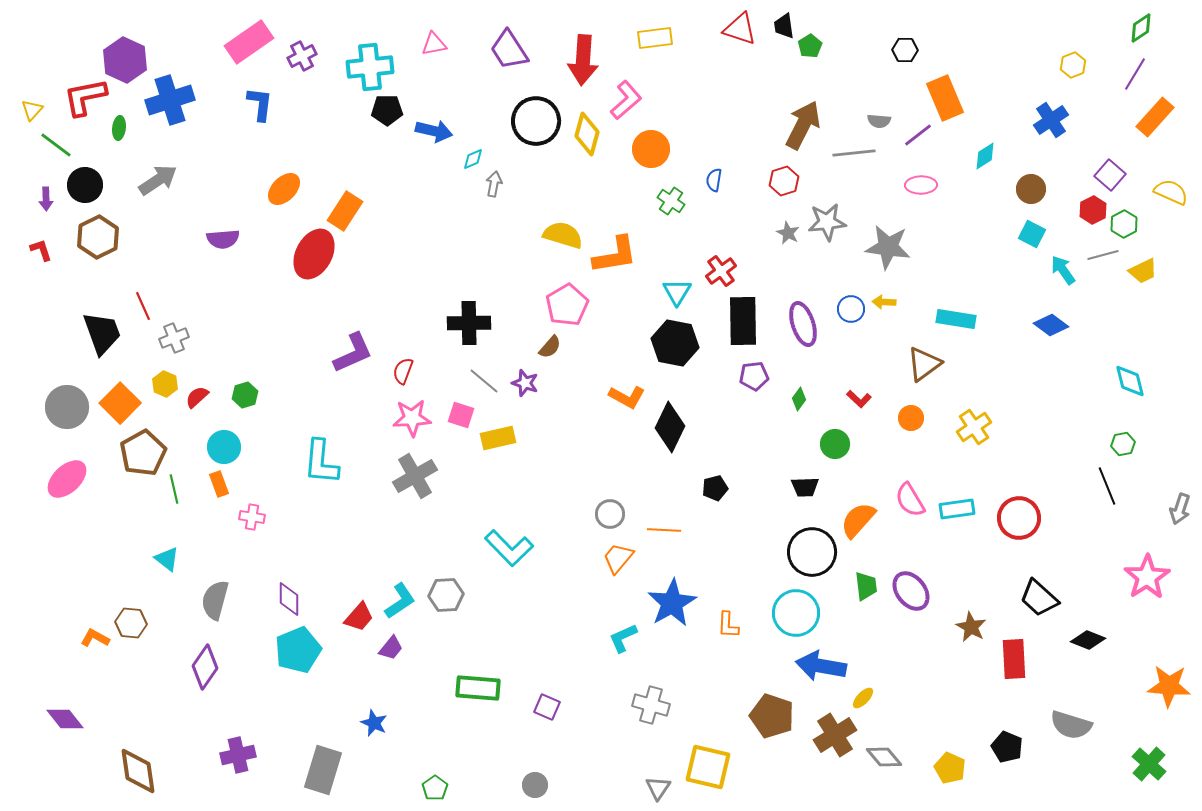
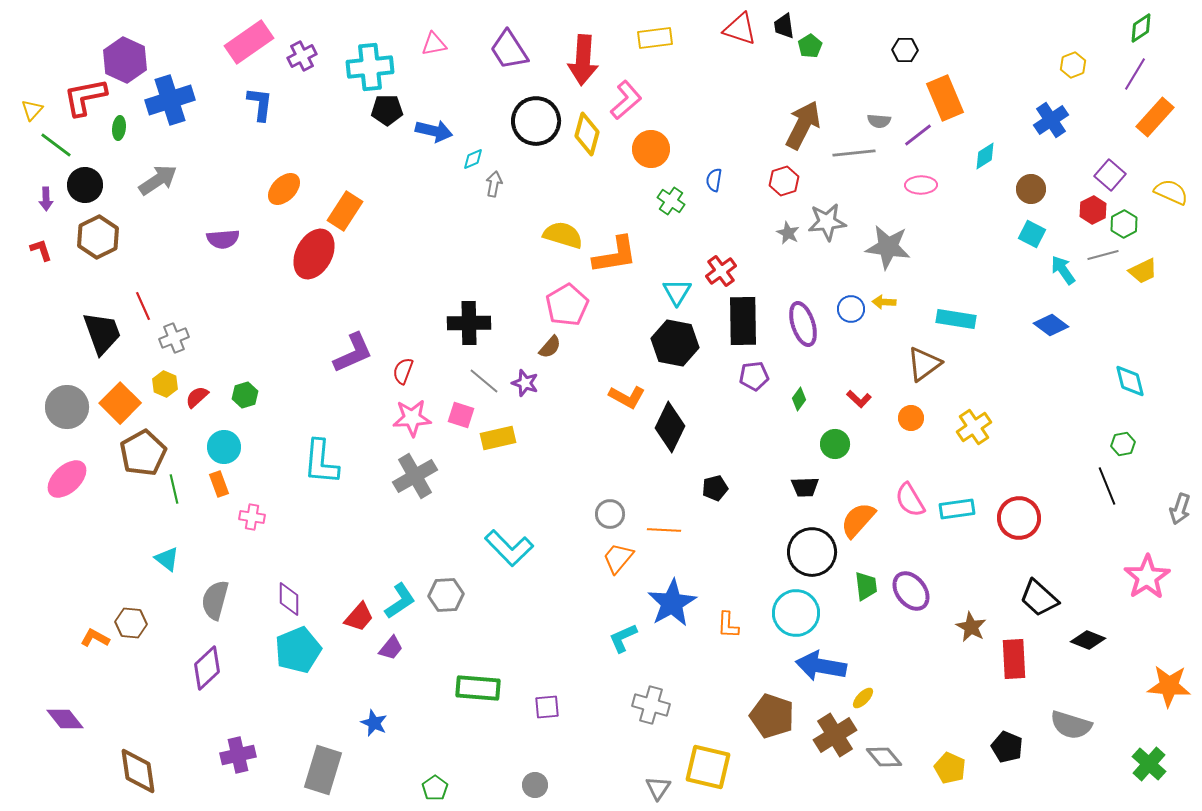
purple diamond at (205, 667): moved 2 px right, 1 px down; rotated 12 degrees clockwise
purple square at (547, 707): rotated 28 degrees counterclockwise
